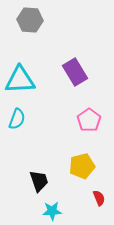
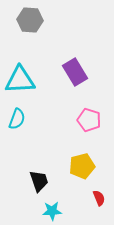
pink pentagon: rotated 20 degrees counterclockwise
